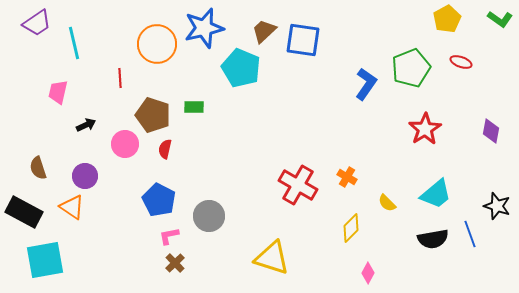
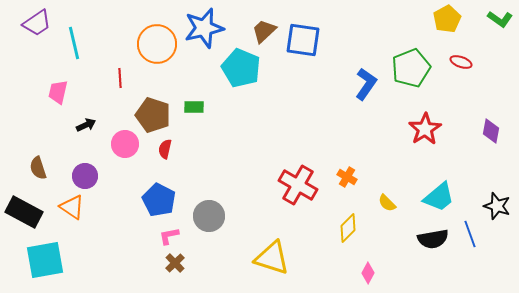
cyan trapezoid: moved 3 px right, 3 px down
yellow diamond: moved 3 px left
